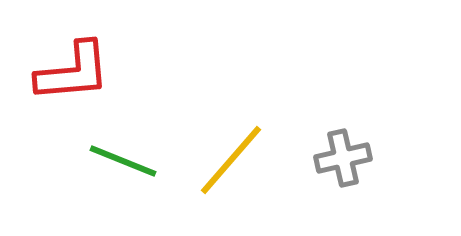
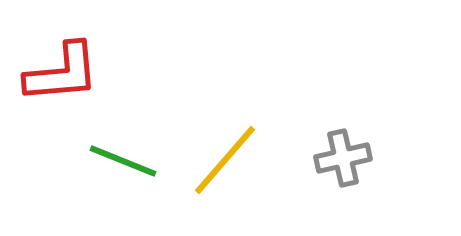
red L-shape: moved 11 px left, 1 px down
yellow line: moved 6 px left
